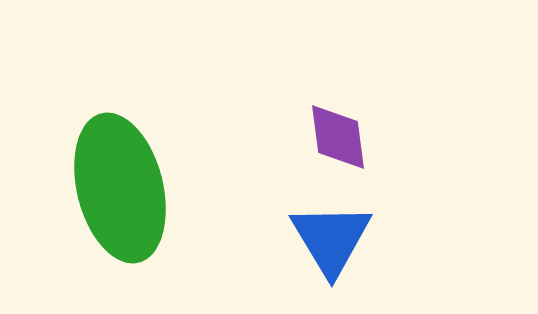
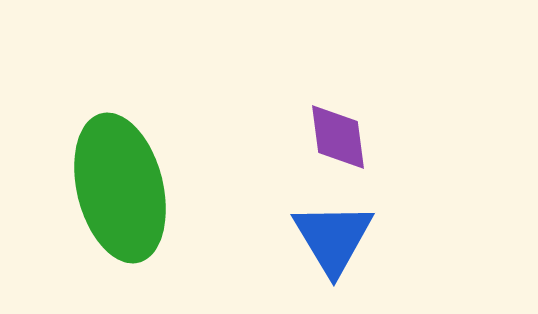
blue triangle: moved 2 px right, 1 px up
